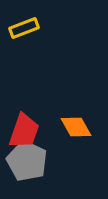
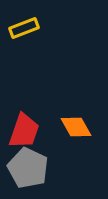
gray pentagon: moved 1 px right, 7 px down
